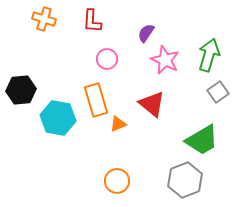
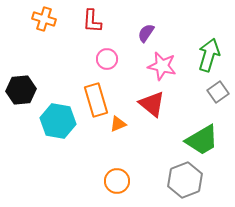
pink star: moved 3 px left, 6 px down; rotated 12 degrees counterclockwise
cyan hexagon: moved 3 px down
